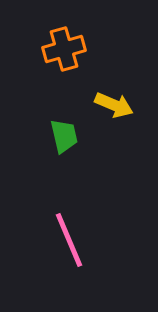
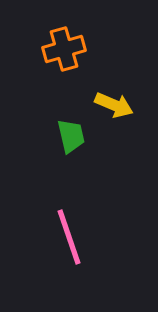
green trapezoid: moved 7 px right
pink line: moved 3 px up; rotated 4 degrees clockwise
